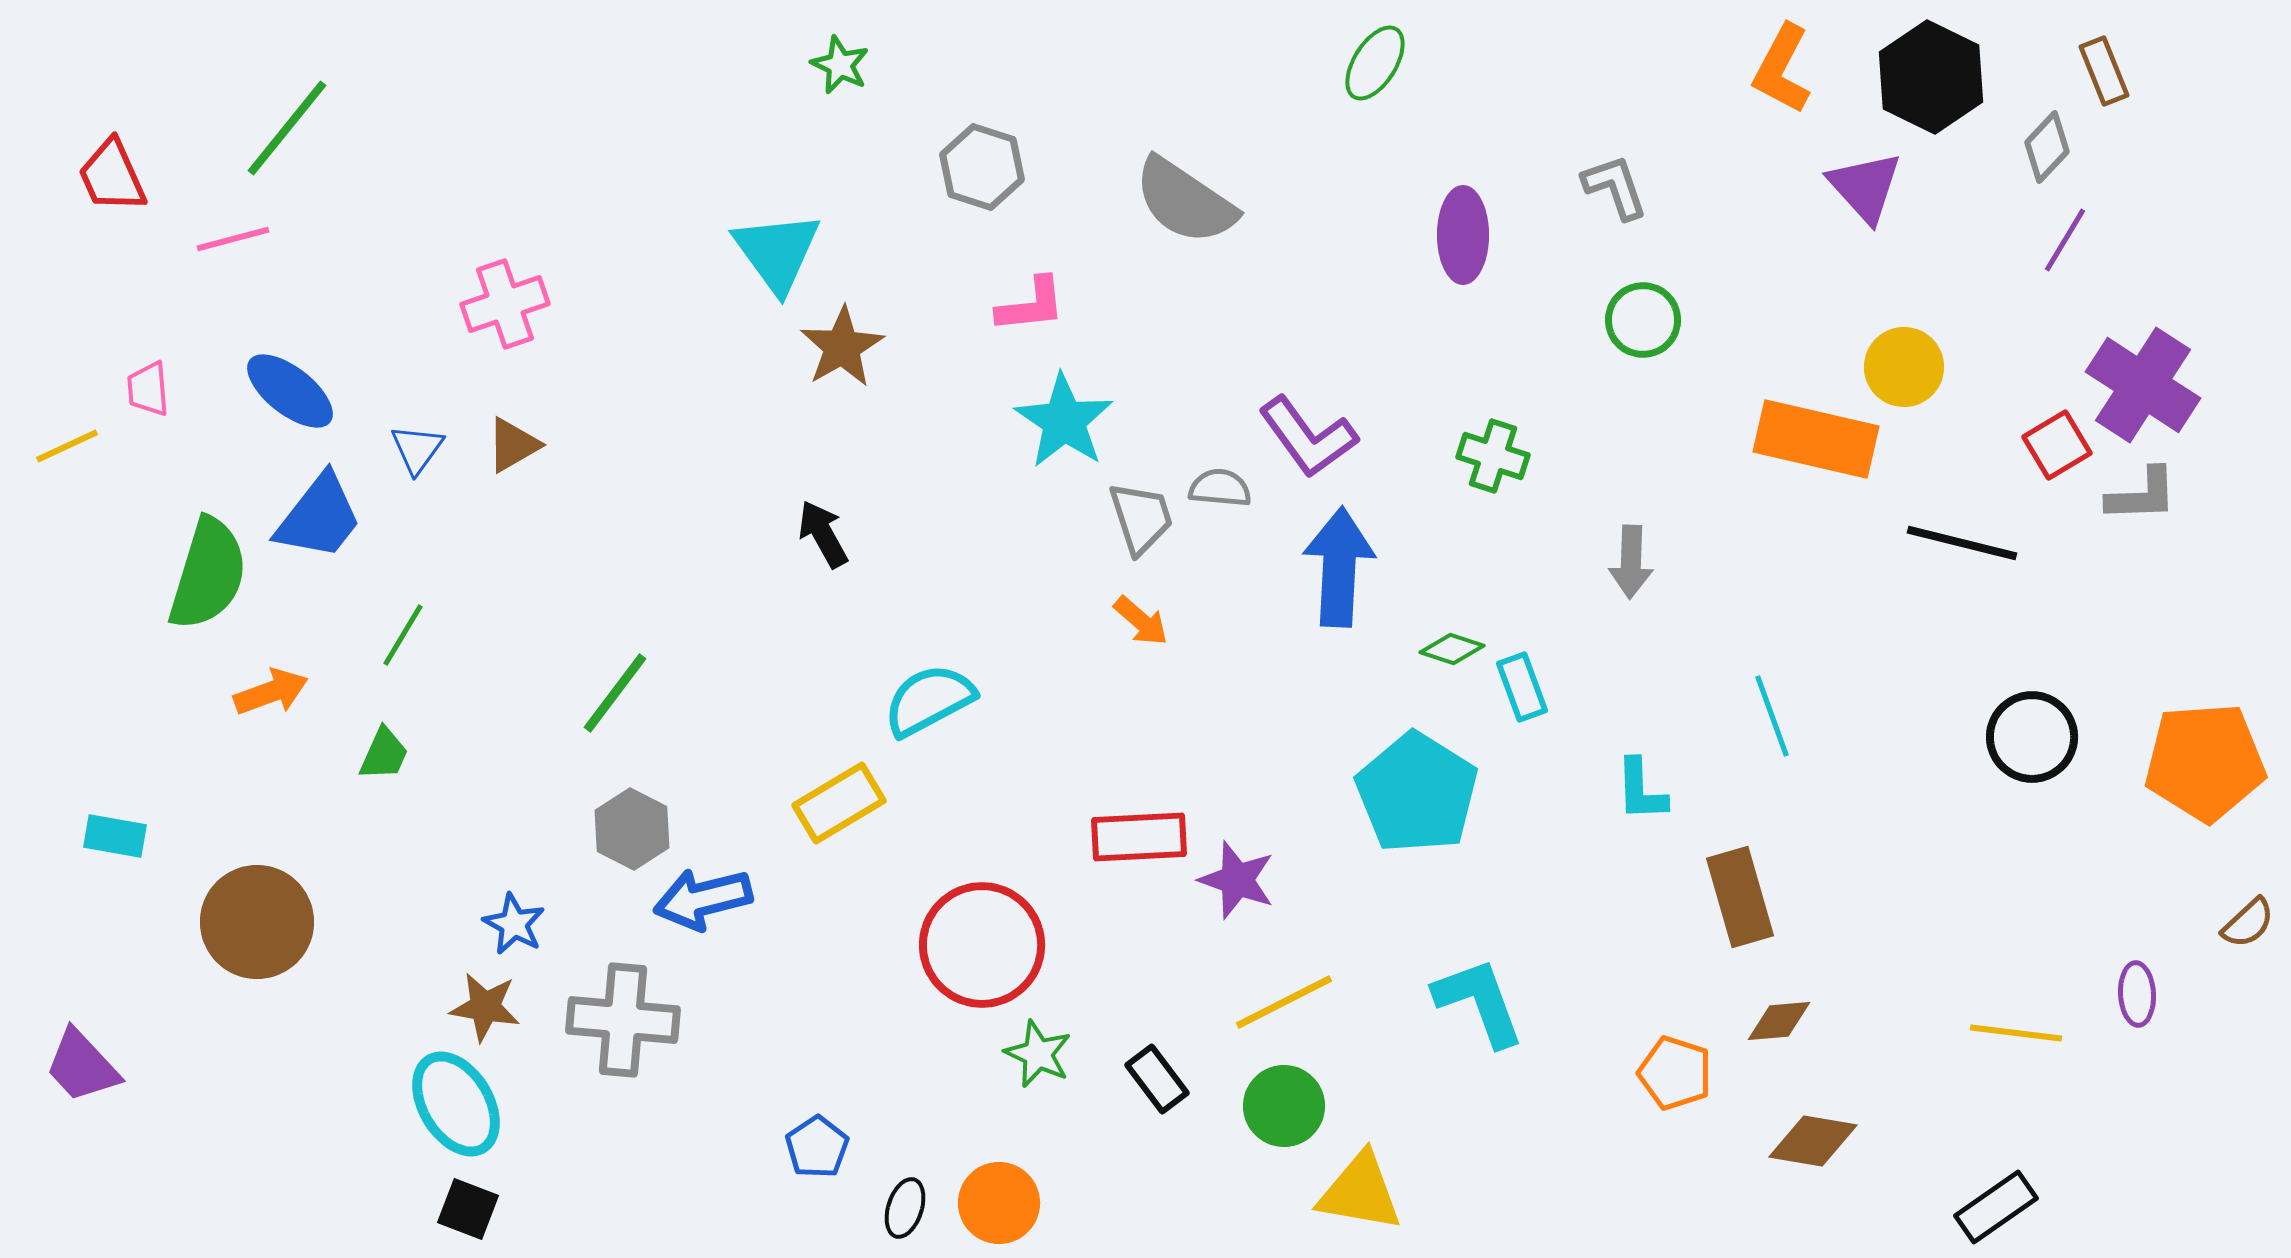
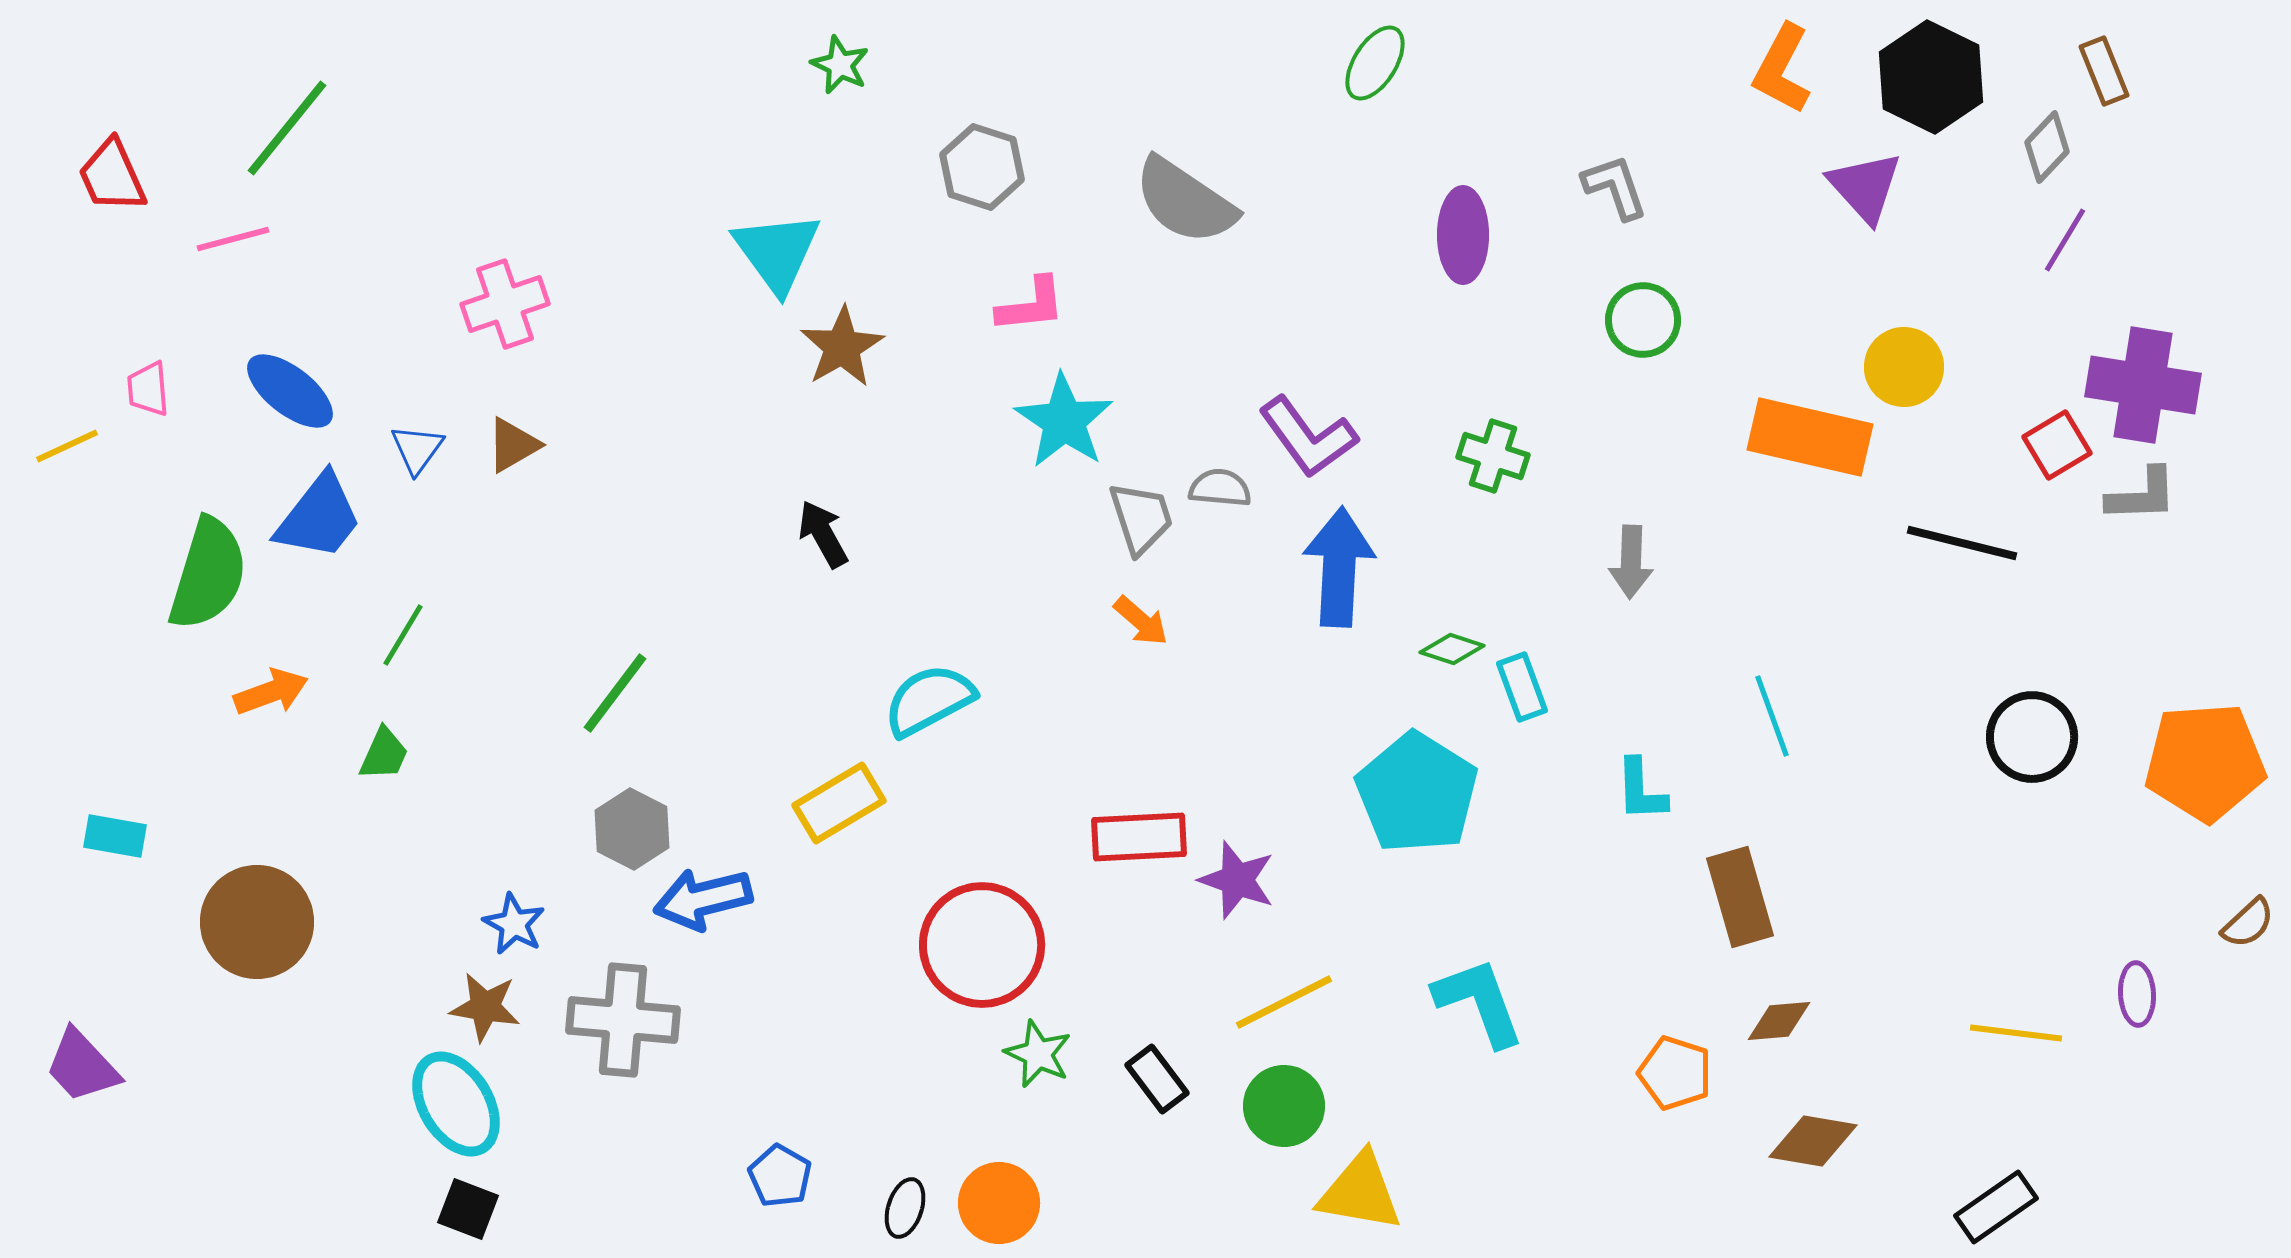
purple cross at (2143, 385): rotated 24 degrees counterclockwise
orange rectangle at (1816, 439): moved 6 px left, 2 px up
blue pentagon at (817, 1147): moved 37 px left, 29 px down; rotated 8 degrees counterclockwise
